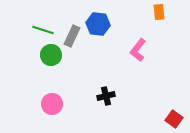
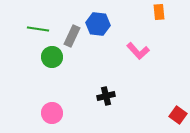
green line: moved 5 px left, 1 px up; rotated 10 degrees counterclockwise
pink L-shape: moved 1 px down; rotated 80 degrees counterclockwise
green circle: moved 1 px right, 2 px down
pink circle: moved 9 px down
red square: moved 4 px right, 4 px up
